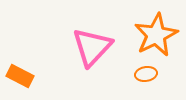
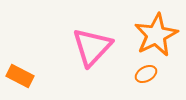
orange ellipse: rotated 20 degrees counterclockwise
